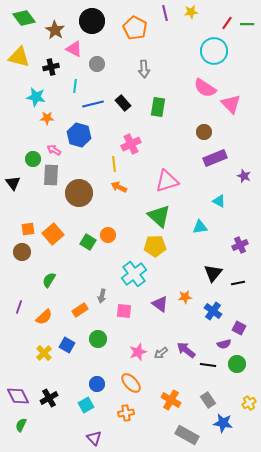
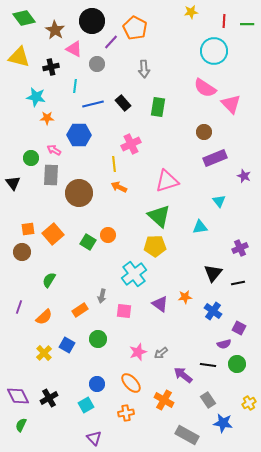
purple line at (165, 13): moved 54 px left, 29 px down; rotated 56 degrees clockwise
red line at (227, 23): moved 3 px left, 2 px up; rotated 32 degrees counterclockwise
blue hexagon at (79, 135): rotated 15 degrees counterclockwise
green circle at (33, 159): moved 2 px left, 1 px up
cyan triangle at (219, 201): rotated 24 degrees clockwise
purple cross at (240, 245): moved 3 px down
purple arrow at (186, 350): moved 3 px left, 25 px down
orange cross at (171, 400): moved 7 px left
